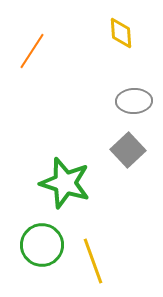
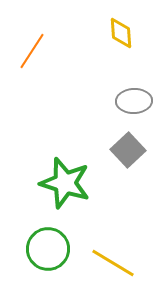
green circle: moved 6 px right, 4 px down
yellow line: moved 20 px right, 2 px down; rotated 39 degrees counterclockwise
